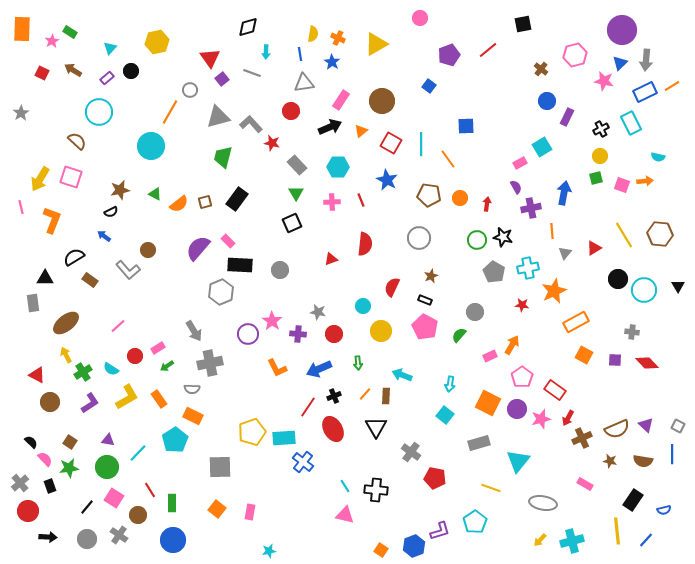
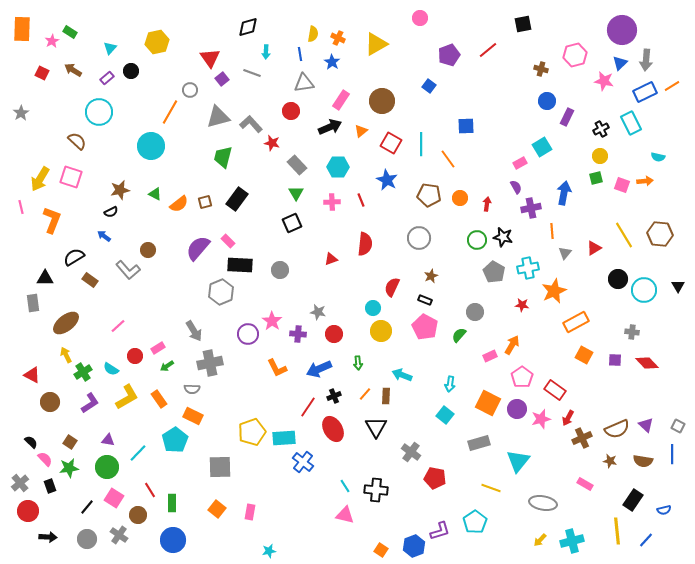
brown cross at (541, 69): rotated 24 degrees counterclockwise
cyan circle at (363, 306): moved 10 px right, 2 px down
red triangle at (37, 375): moved 5 px left
